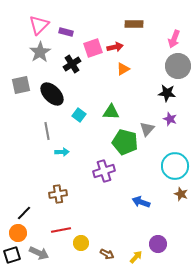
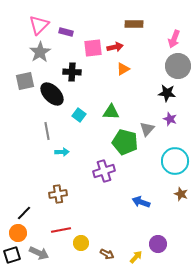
pink square: rotated 12 degrees clockwise
black cross: moved 8 px down; rotated 36 degrees clockwise
gray square: moved 4 px right, 4 px up
cyan circle: moved 5 px up
